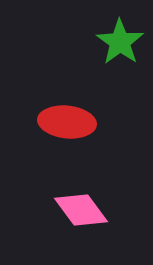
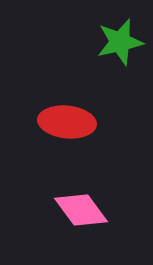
green star: rotated 24 degrees clockwise
